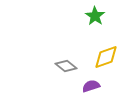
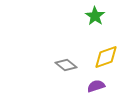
gray diamond: moved 1 px up
purple semicircle: moved 5 px right
